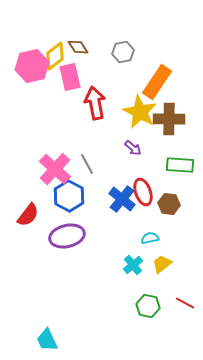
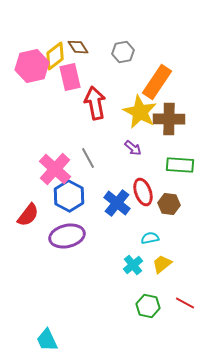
gray line: moved 1 px right, 6 px up
blue cross: moved 5 px left, 4 px down
